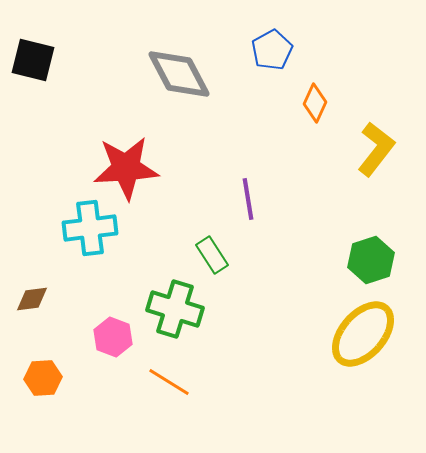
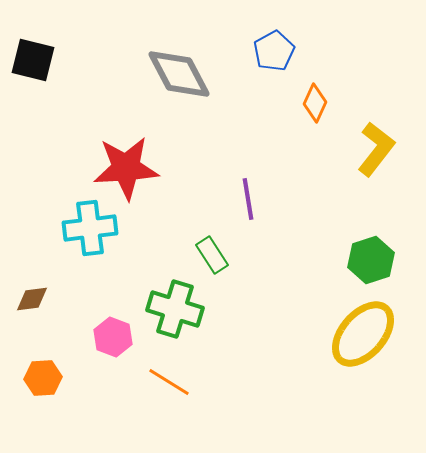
blue pentagon: moved 2 px right, 1 px down
